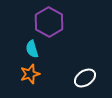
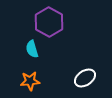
orange star: moved 7 px down; rotated 12 degrees clockwise
